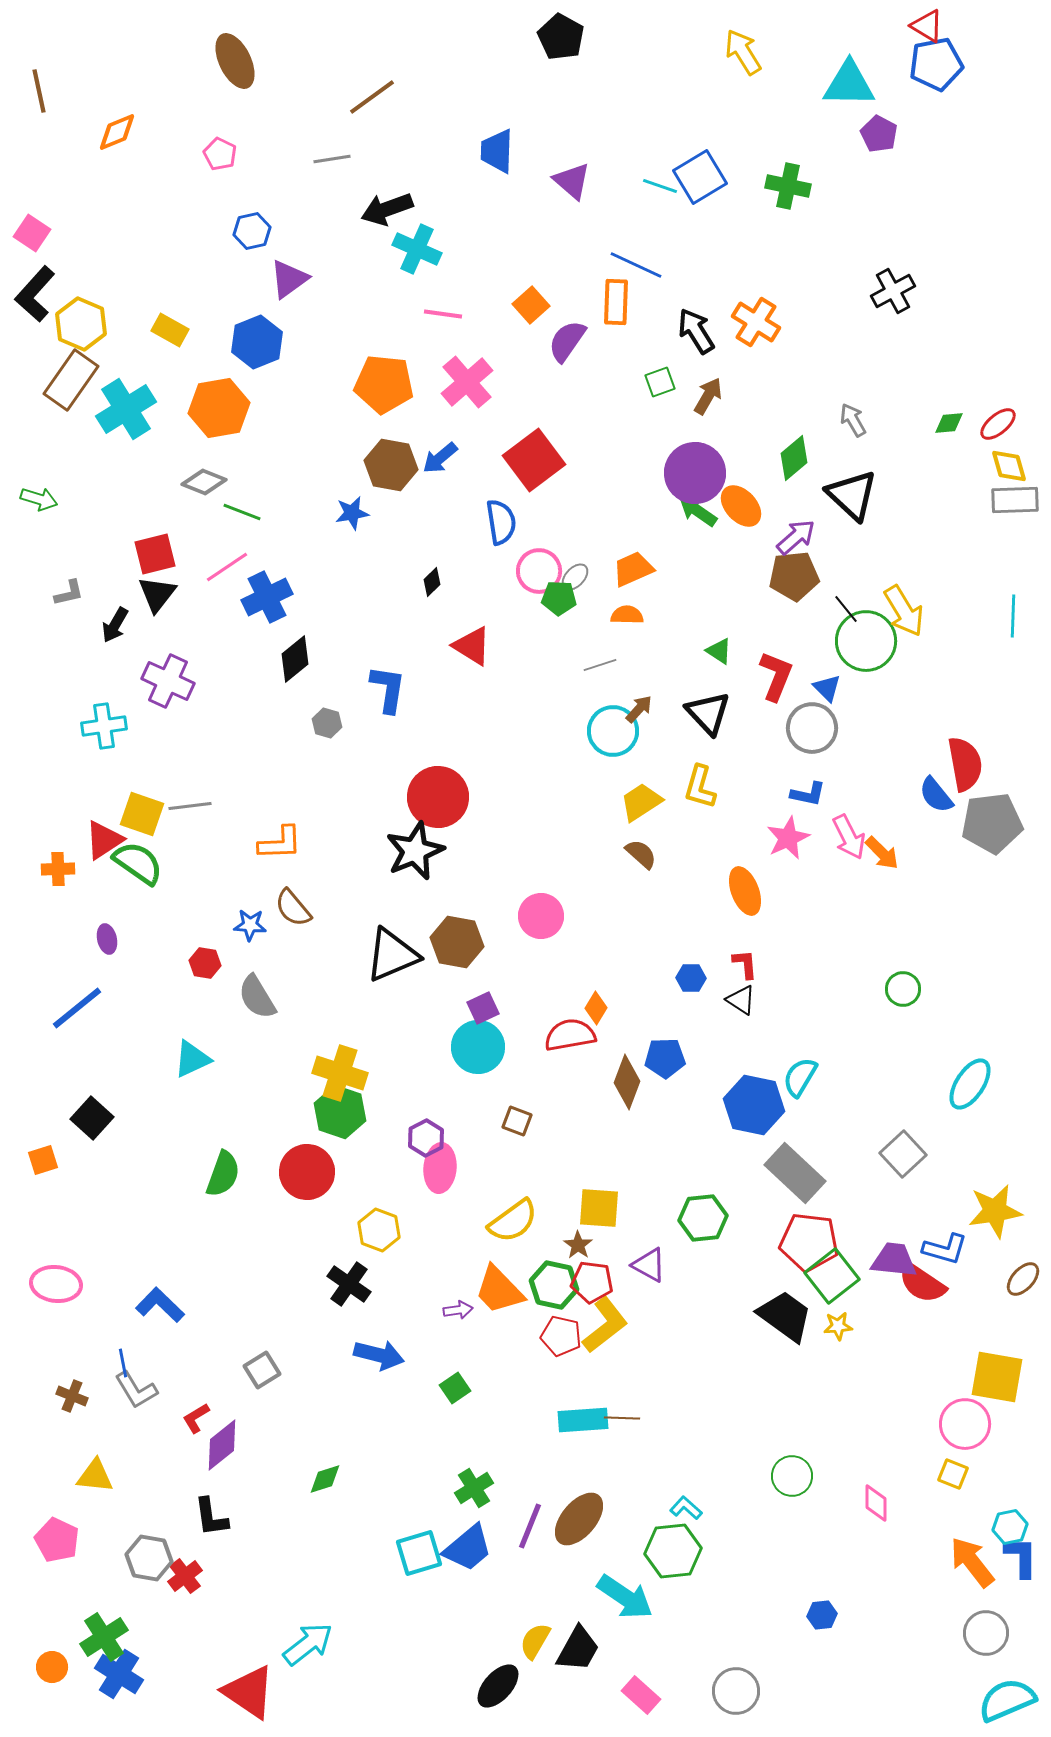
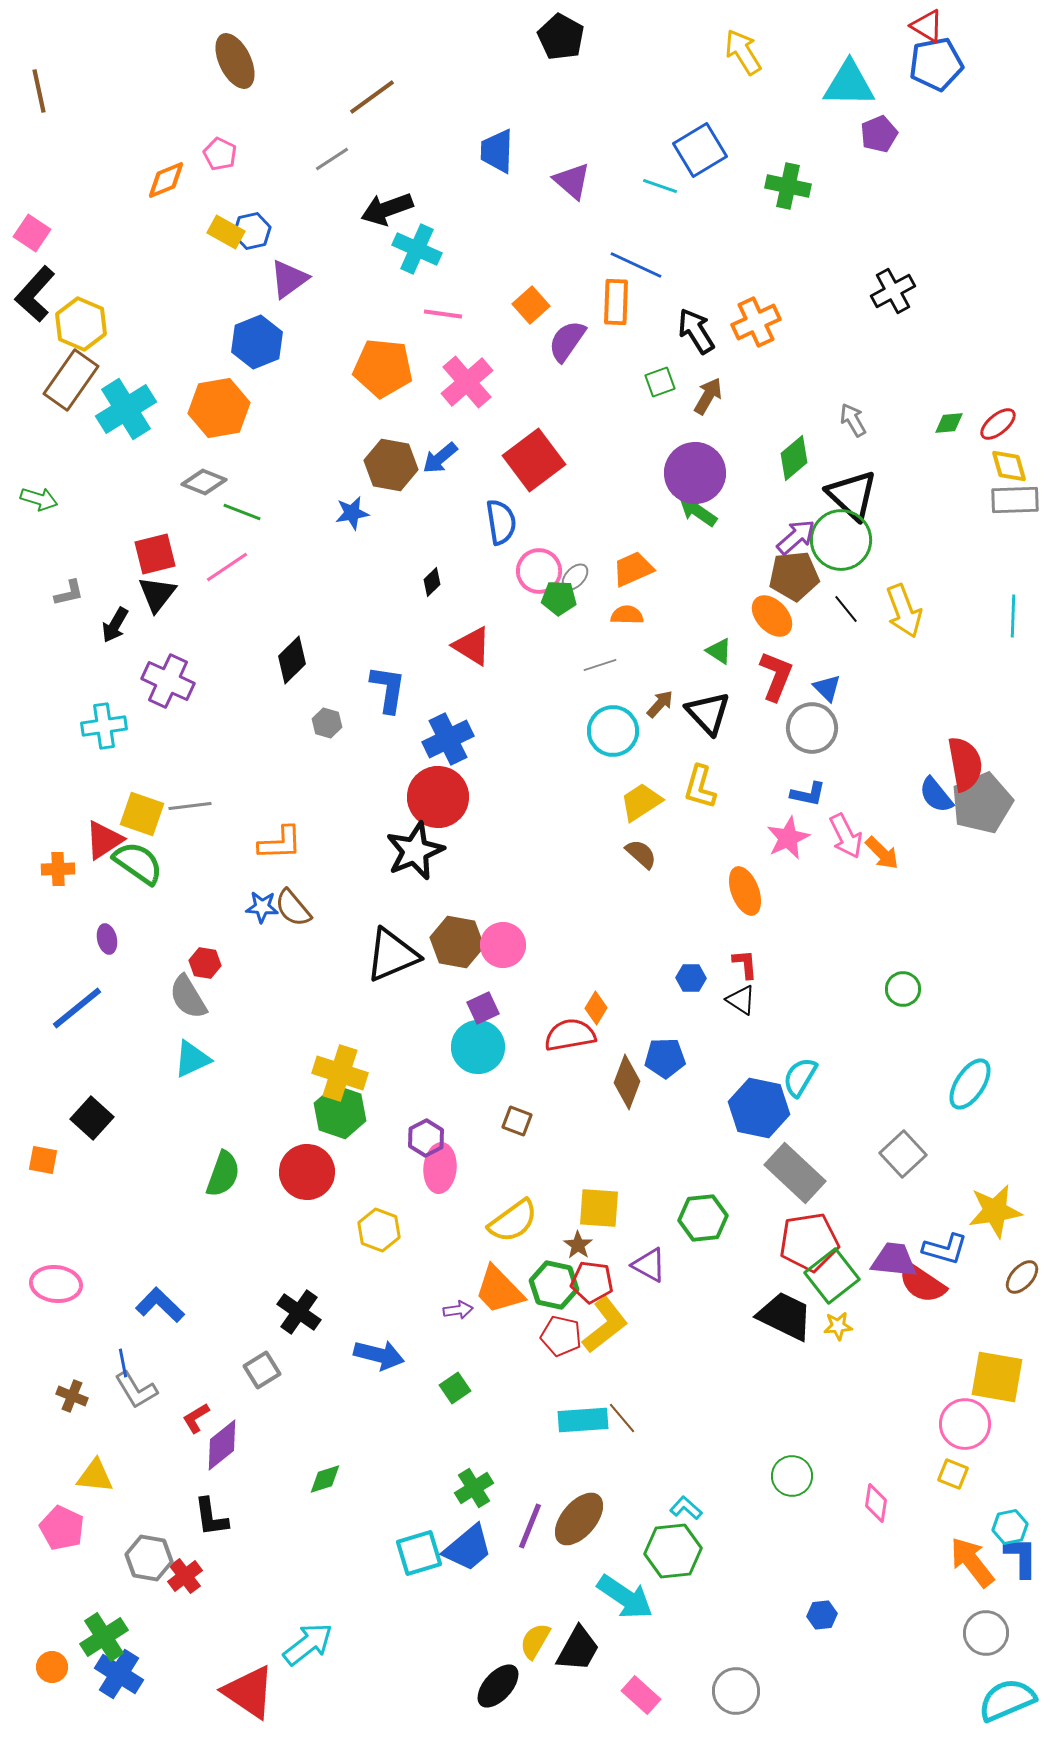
orange diamond at (117, 132): moved 49 px right, 48 px down
purple pentagon at (879, 134): rotated 21 degrees clockwise
gray line at (332, 159): rotated 24 degrees counterclockwise
blue square at (700, 177): moved 27 px up
orange cross at (756, 322): rotated 33 degrees clockwise
yellow rectangle at (170, 330): moved 56 px right, 98 px up
orange pentagon at (384, 384): moved 1 px left, 16 px up
orange ellipse at (741, 506): moved 31 px right, 110 px down
blue cross at (267, 597): moved 181 px right, 142 px down
yellow arrow at (904, 611): rotated 10 degrees clockwise
green circle at (866, 641): moved 25 px left, 101 px up
black diamond at (295, 659): moved 3 px left, 1 px down; rotated 6 degrees counterclockwise
brown arrow at (639, 709): moved 21 px right, 5 px up
gray pentagon at (992, 823): moved 10 px left, 20 px up; rotated 16 degrees counterclockwise
pink arrow at (849, 837): moved 3 px left, 1 px up
pink circle at (541, 916): moved 38 px left, 29 px down
blue star at (250, 925): moved 12 px right, 18 px up
gray semicircle at (257, 997): moved 69 px left
blue hexagon at (754, 1105): moved 5 px right, 3 px down
orange square at (43, 1160): rotated 28 degrees clockwise
red pentagon at (809, 1242): rotated 16 degrees counterclockwise
brown ellipse at (1023, 1279): moved 1 px left, 2 px up
black cross at (349, 1284): moved 50 px left, 28 px down
black trapezoid at (785, 1316): rotated 10 degrees counterclockwise
brown line at (622, 1418): rotated 48 degrees clockwise
pink diamond at (876, 1503): rotated 9 degrees clockwise
pink pentagon at (57, 1540): moved 5 px right, 12 px up
